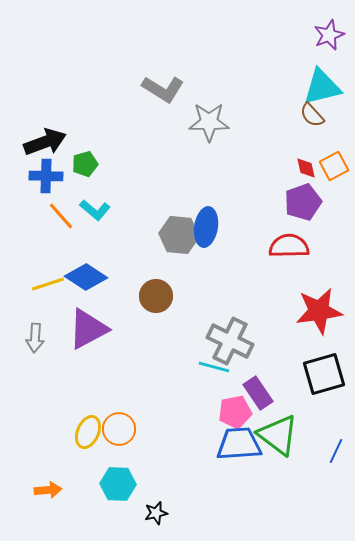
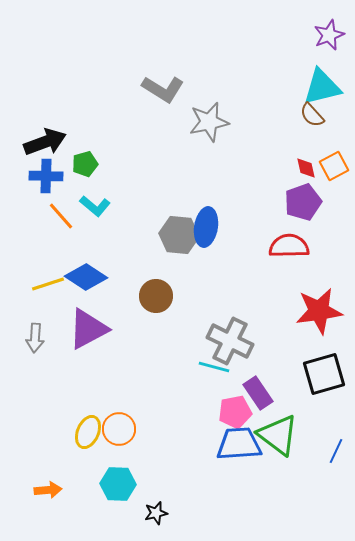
gray star: rotated 12 degrees counterclockwise
cyan L-shape: moved 4 px up
